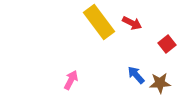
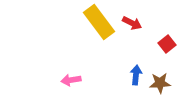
blue arrow: rotated 48 degrees clockwise
pink arrow: rotated 126 degrees counterclockwise
